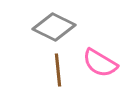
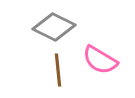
pink semicircle: moved 3 px up
